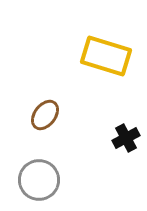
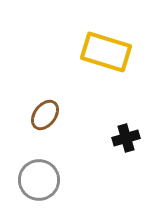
yellow rectangle: moved 4 px up
black cross: rotated 12 degrees clockwise
